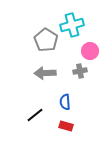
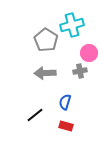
pink circle: moved 1 px left, 2 px down
blue semicircle: rotated 21 degrees clockwise
